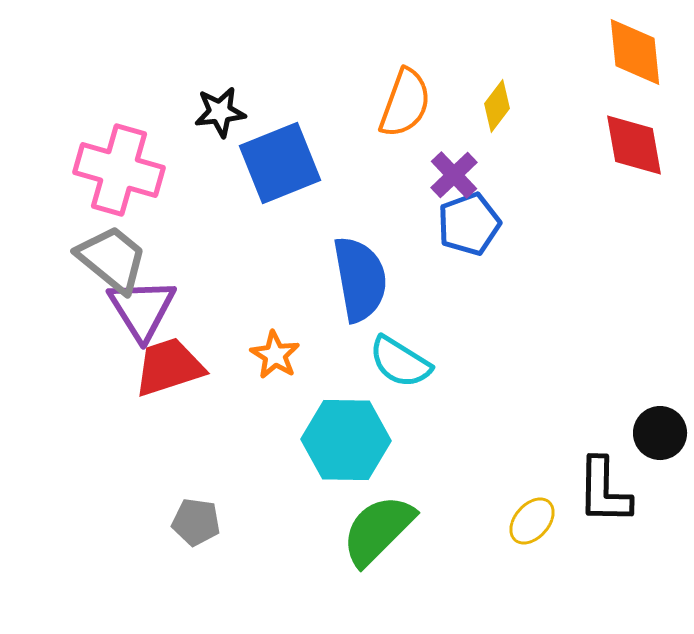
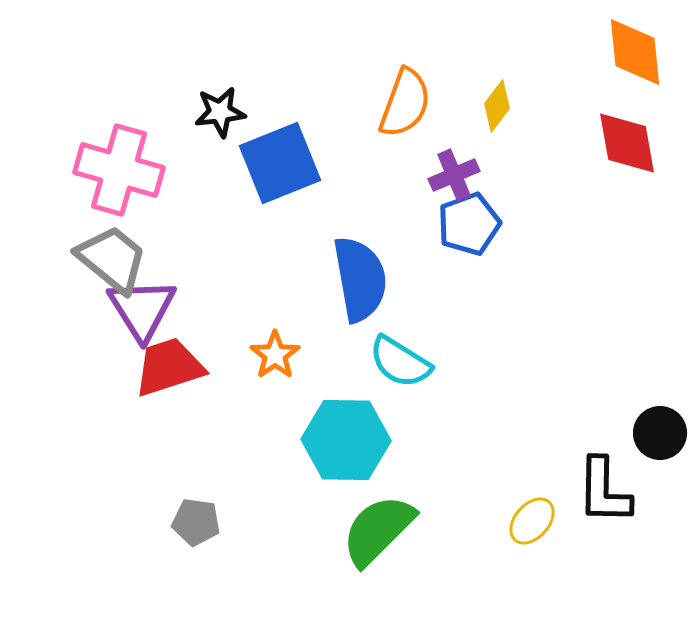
red diamond: moved 7 px left, 2 px up
purple cross: rotated 21 degrees clockwise
orange star: rotated 6 degrees clockwise
